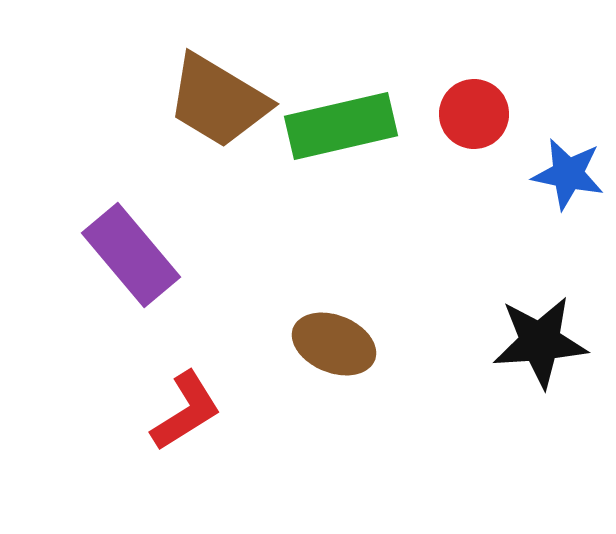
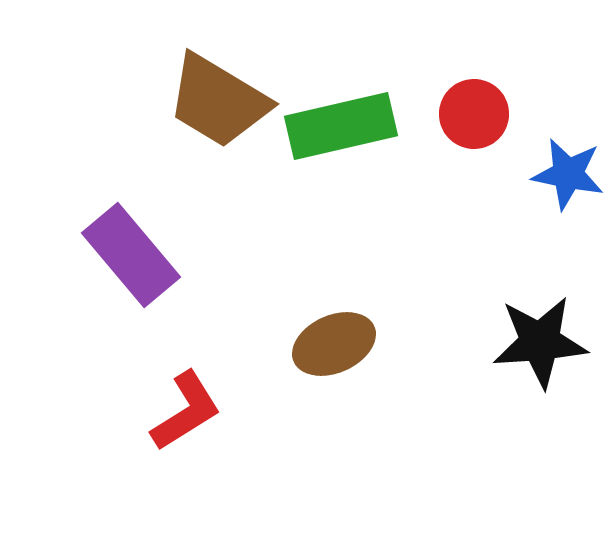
brown ellipse: rotated 46 degrees counterclockwise
